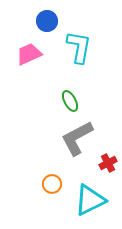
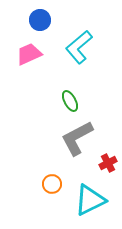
blue circle: moved 7 px left, 1 px up
cyan L-shape: rotated 140 degrees counterclockwise
